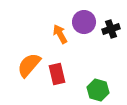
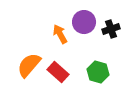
red rectangle: moved 1 px right, 2 px up; rotated 35 degrees counterclockwise
green hexagon: moved 18 px up
